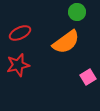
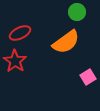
red star: moved 3 px left, 4 px up; rotated 25 degrees counterclockwise
